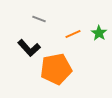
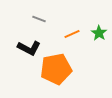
orange line: moved 1 px left
black L-shape: rotated 20 degrees counterclockwise
